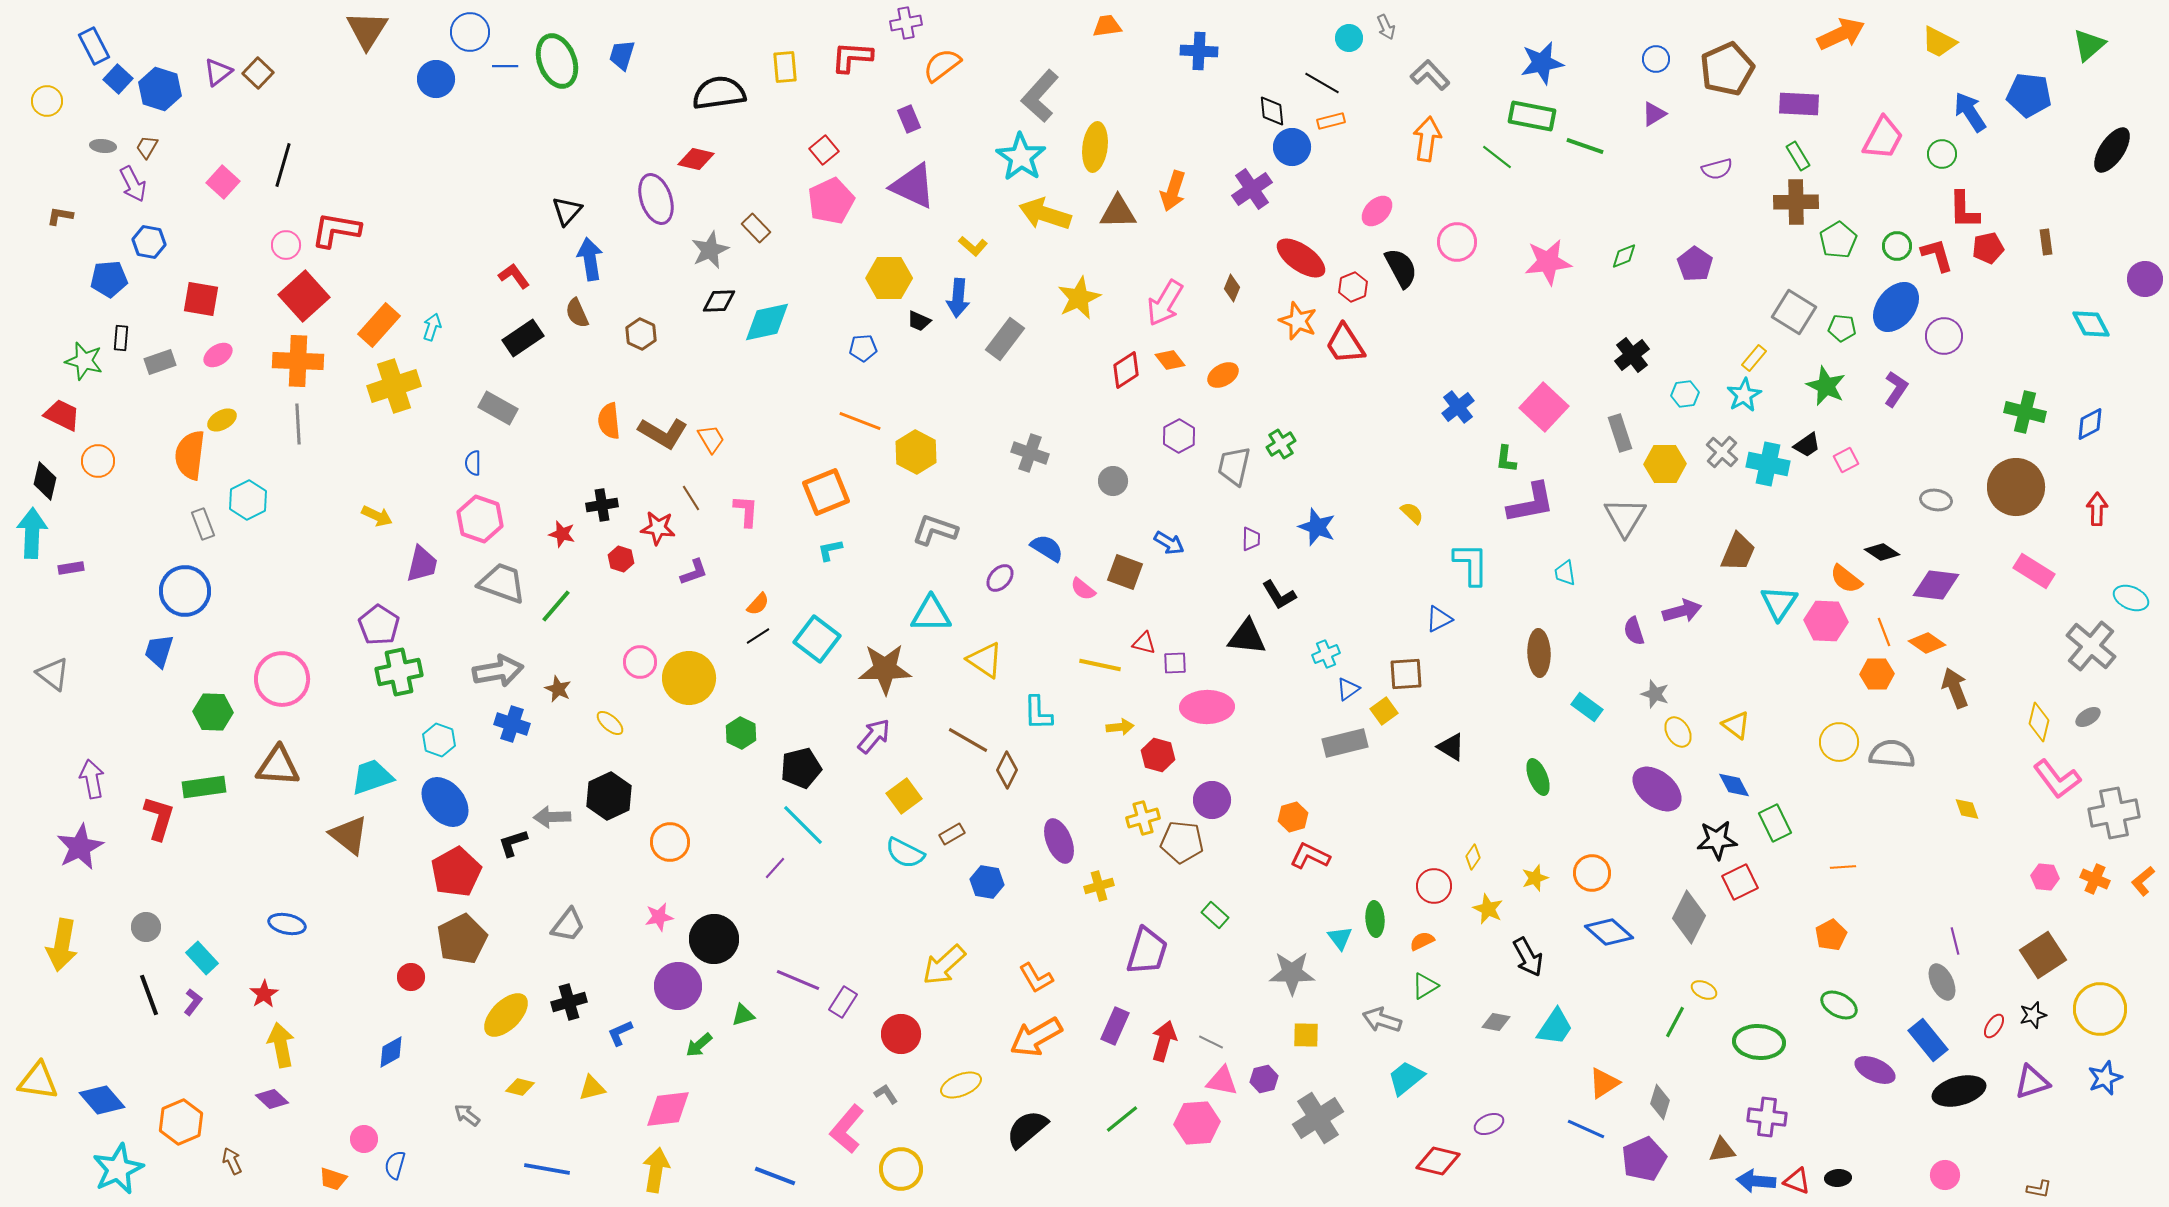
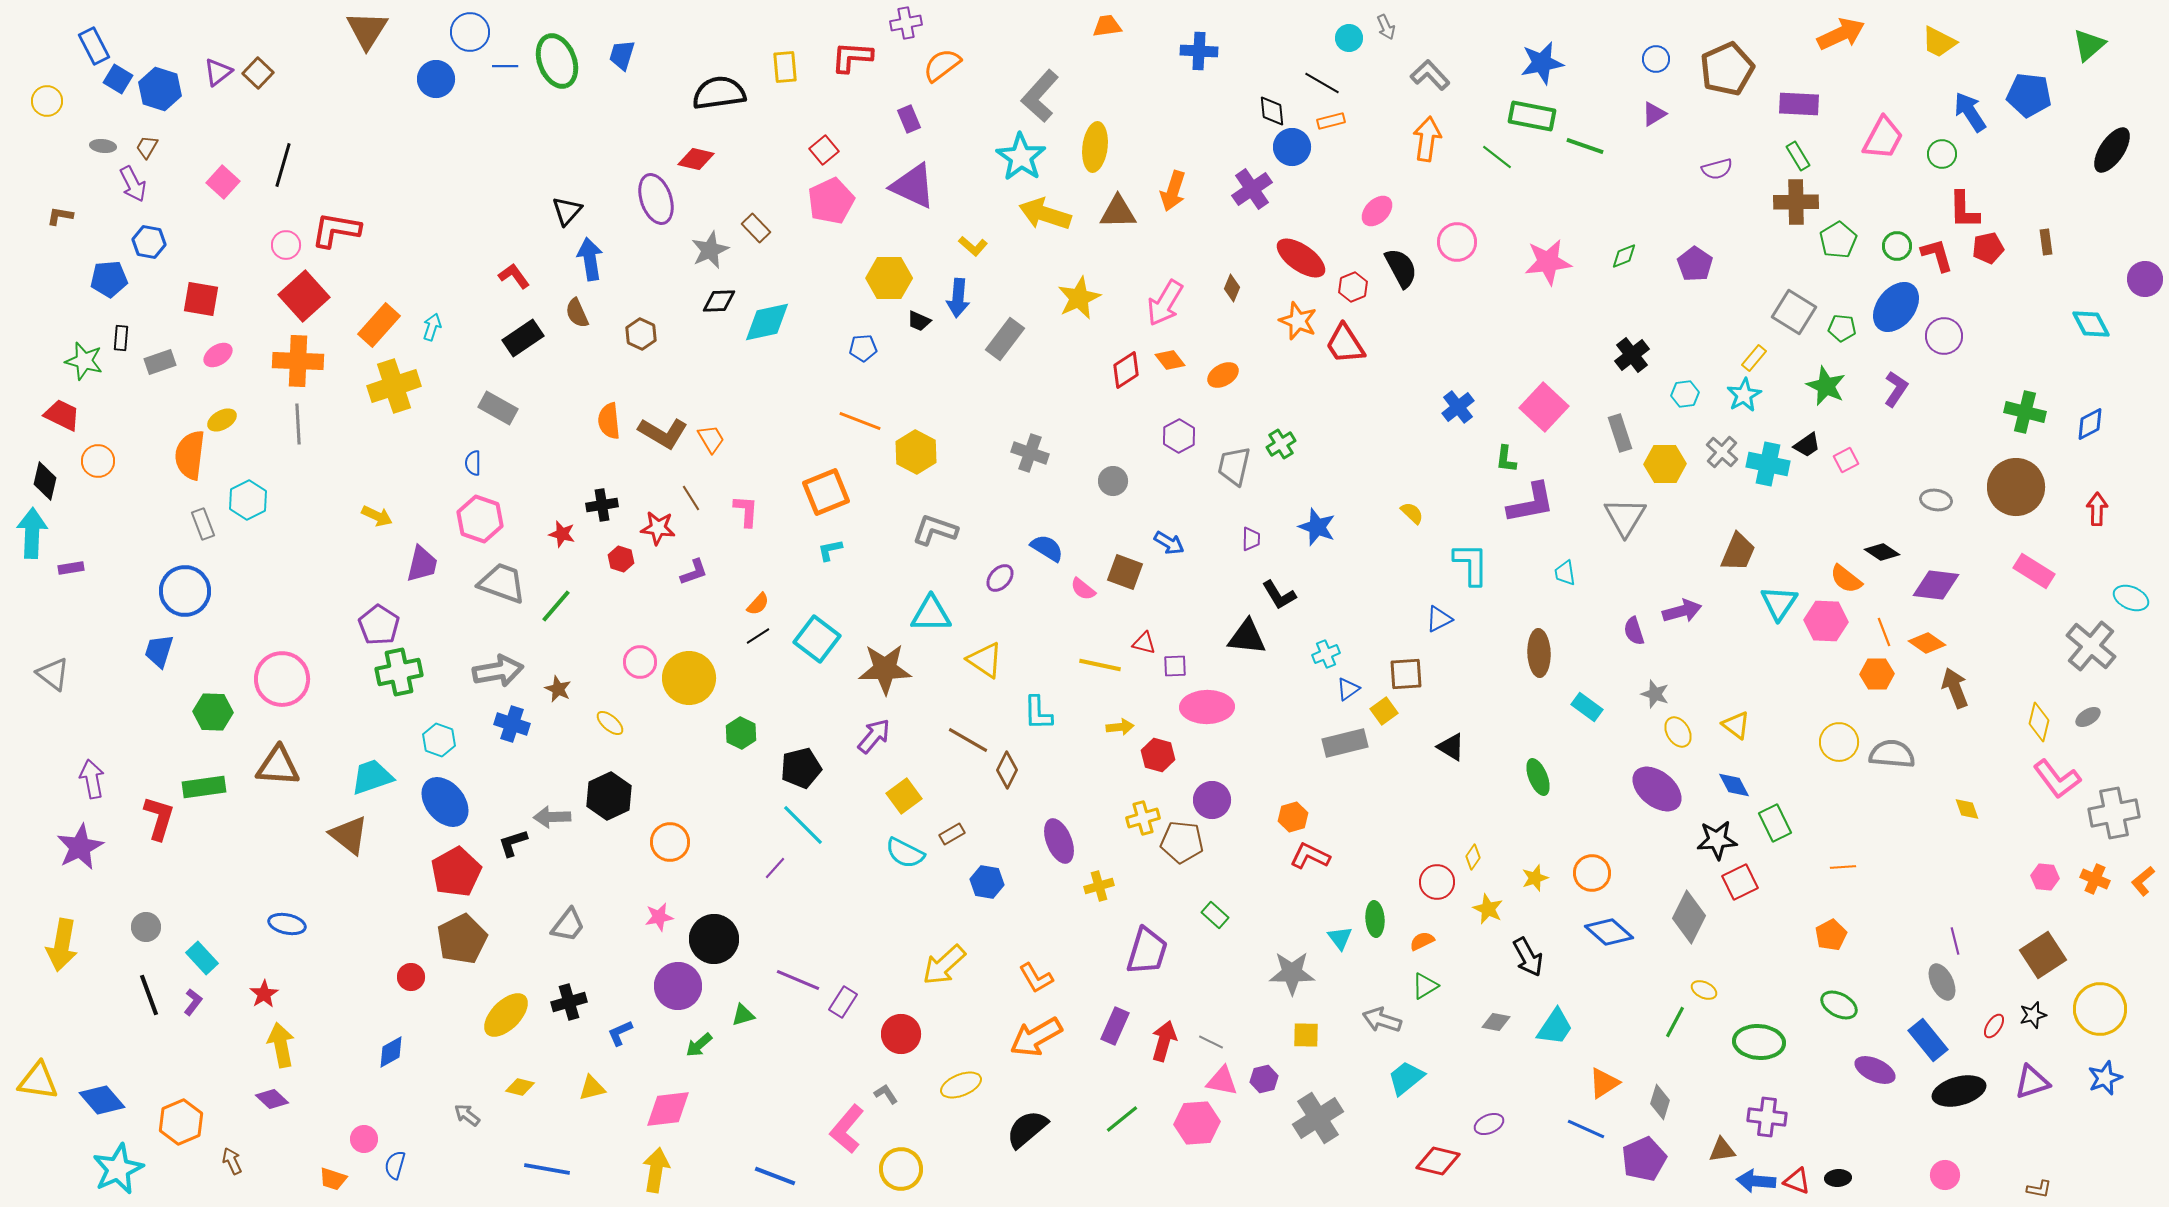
blue square at (118, 79): rotated 12 degrees counterclockwise
purple square at (1175, 663): moved 3 px down
red circle at (1434, 886): moved 3 px right, 4 px up
